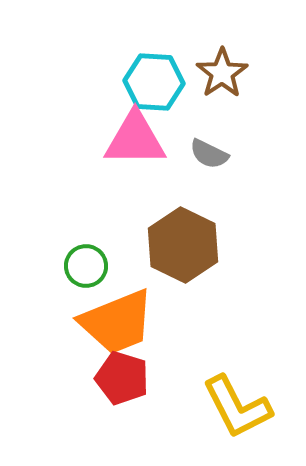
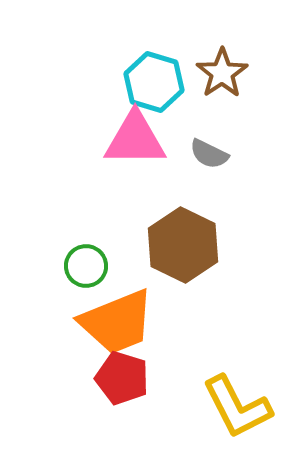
cyan hexagon: rotated 14 degrees clockwise
